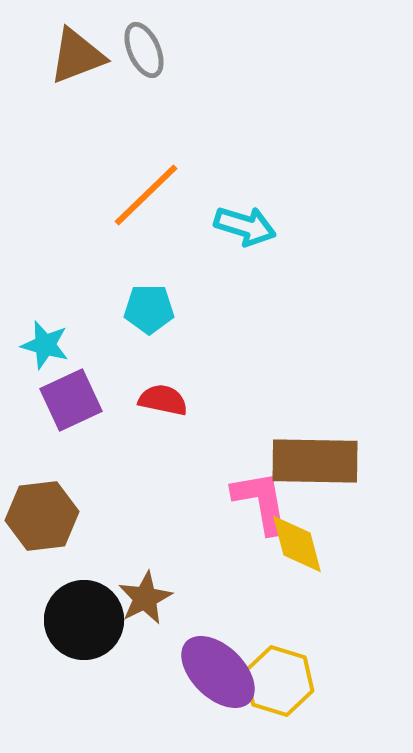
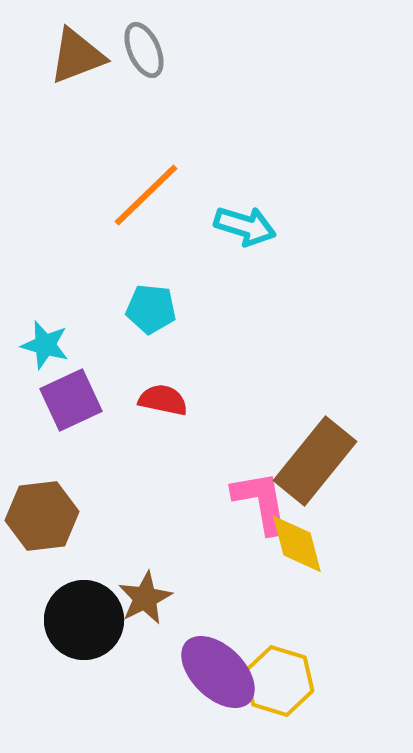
cyan pentagon: moved 2 px right; rotated 6 degrees clockwise
brown rectangle: rotated 52 degrees counterclockwise
